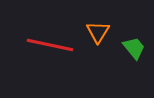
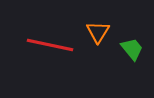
green trapezoid: moved 2 px left, 1 px down
